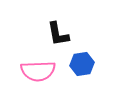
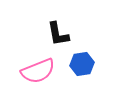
pink semicircle: rotated 20 degrees counterclockwise
